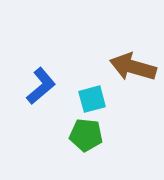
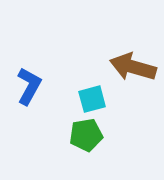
blue L-shape: moved 12 px left; rotated 21 degrees counterclockwise
green pentagon: rotated 16 degrees counterclockwise
